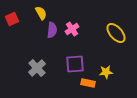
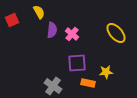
yellow semicircle: moved 2 px left, 1 px up
red square: moved 1 px down
pink cross: moved 5 px down; rotated 16 degrees counterclockwise
purple square: moved 2 px right, 1 px up
gray cross: moved 16 px right, 18 px down; rotated 12 degrees counterclockwise
